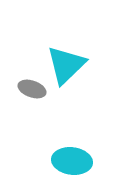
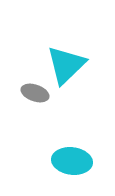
gray ellipse: moved 3 px right, 4 px down
